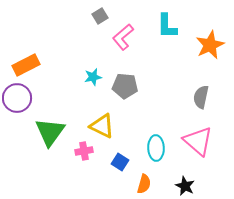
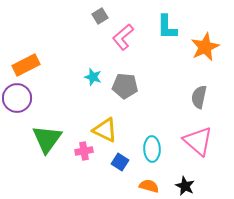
cyan L-shape: moved 1 px down
orange star: moved 5 px left, 2 px down
cyan star: rotated 30 degrees clockwise
gray semicircle: moved 2 px left
yellow triangle: moved 3 px right, 4 px down
green triangle: moved 3 px left, 7 px down
cyan ellipse: moved 4 px left, 1 px down
orange semicircle: moved 5 px right, 2 px down; rotated 90 degrees counterclockwise
